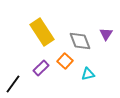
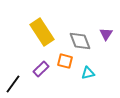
orange square: rotated 28 degrees counterclockwise
purple rectangle: moved 1 px down
cyan triangle: moved 1 px up
